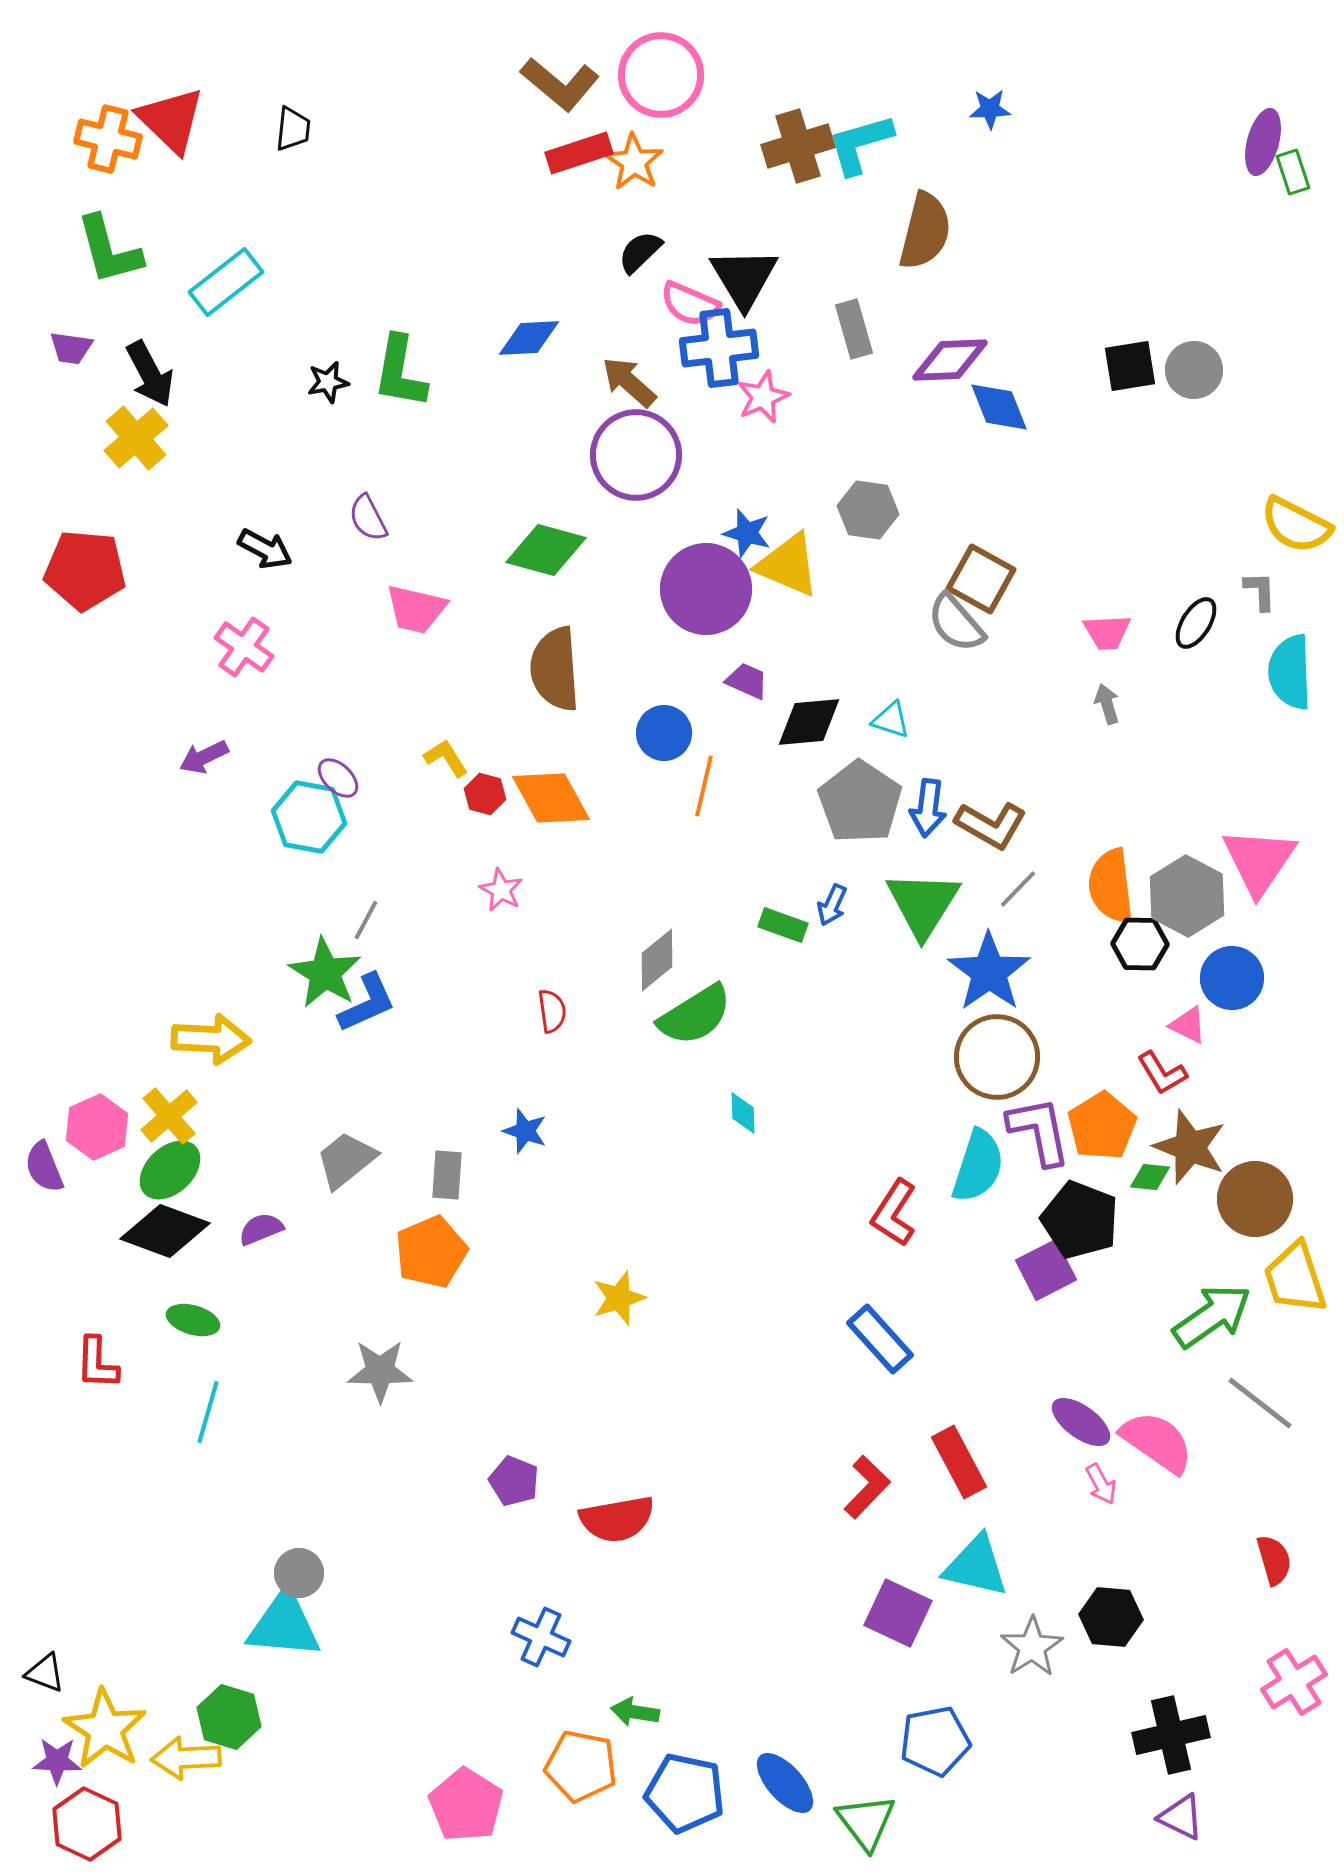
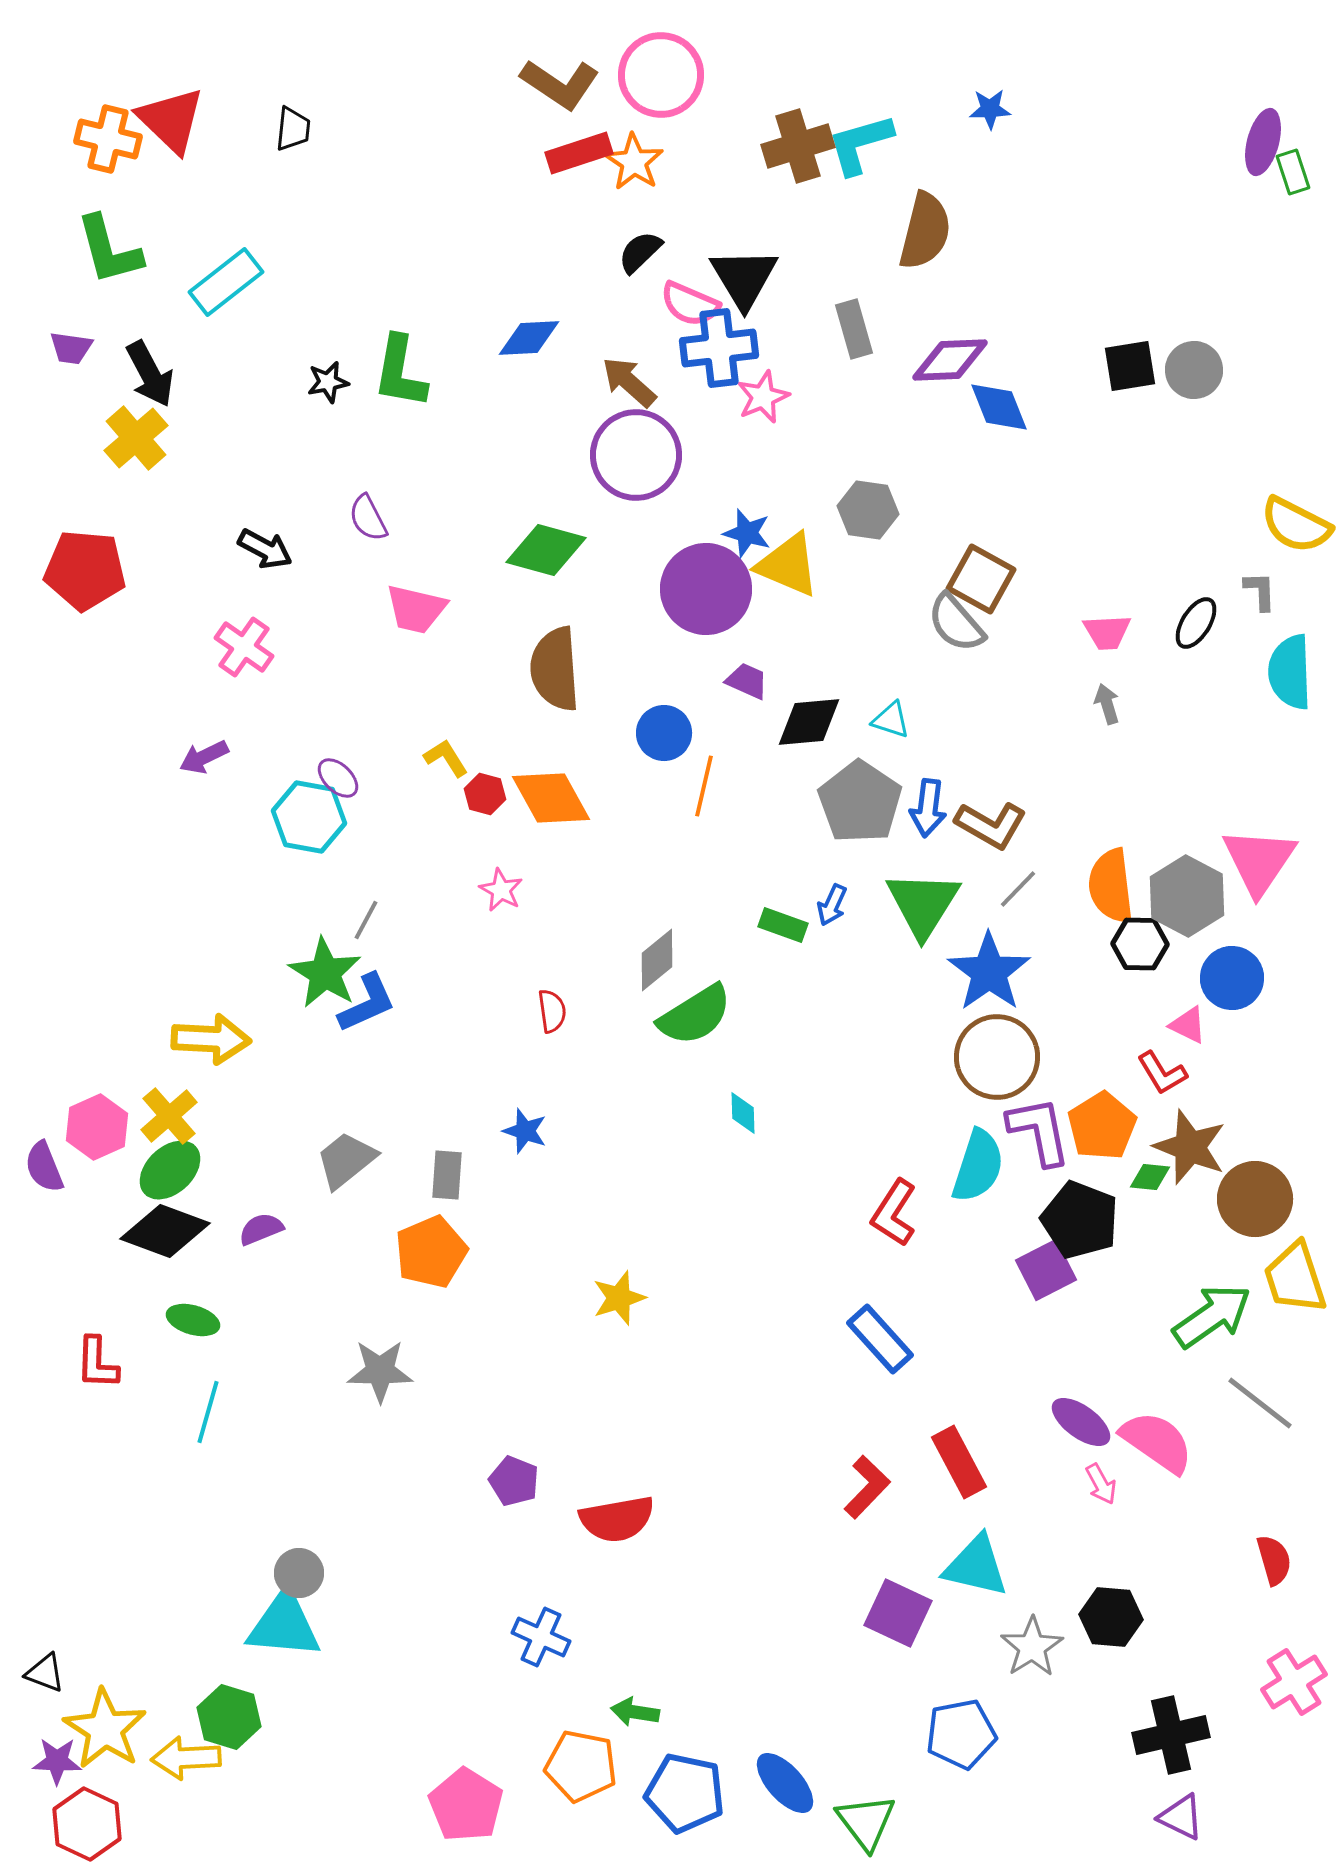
brown L-shape at (560, 84): rotated 6 degrees counterclockwise
blue pentagon at (935, 1741): moved 26 px right, 7 px up
